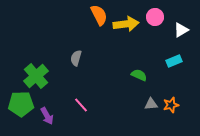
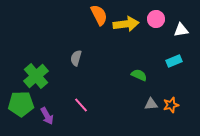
pink circle: moved 1 px right, 2 px down
white triangle: rotated 21 degrees clockwise
